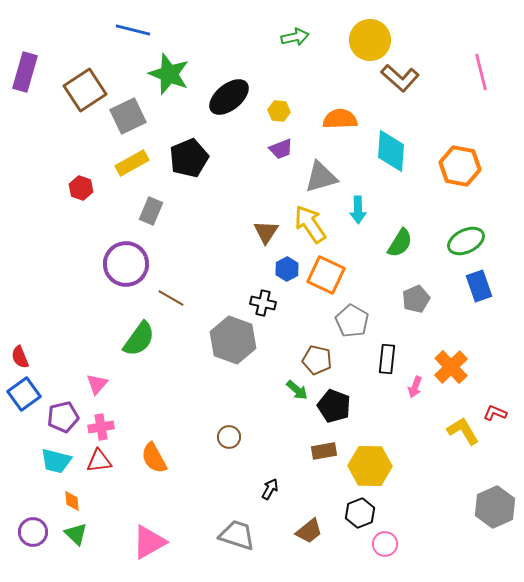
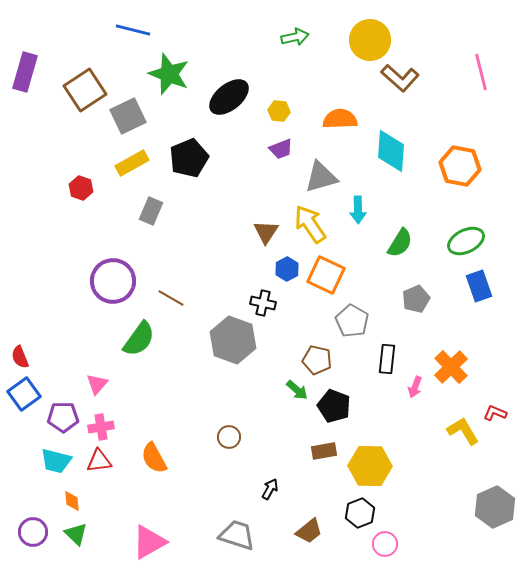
purple circle at (126, 264): moved 13 px left, 17 px down
purple pentagon at (63, 417): rotated 12 degrees clockwise
